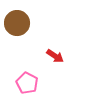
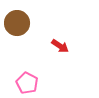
red arrow: moved 5 px right, 10 px up
